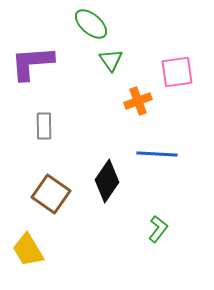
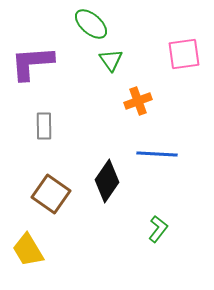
pink square: moved 7 px right, 18 px up
